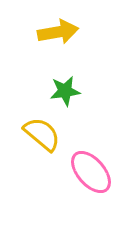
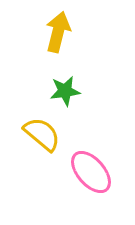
yellow arrow: rotated 66 degrees counterclockwise
